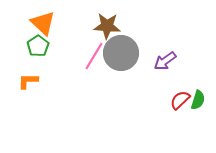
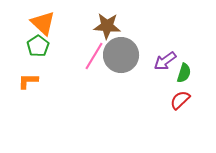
gray circle: moved 2 px down
green semicircle: moved 14 px left, 27 px up
